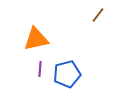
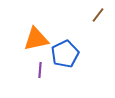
purple line: moved 1 px down
blue pentagon: moved 2 px left, 20 px up; rotated 12 degrees counterclockwise
